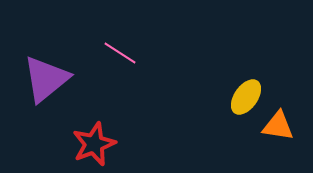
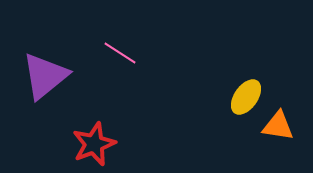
purple triangle: moved 1 px left, 3 px up
